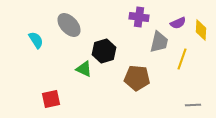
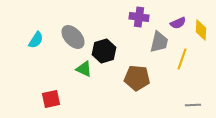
gray ellipse: moved 4 px right, 12 px down
cyan semicircle: rotated 66 degrees clockwise
